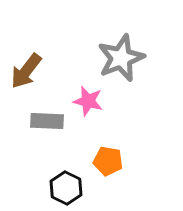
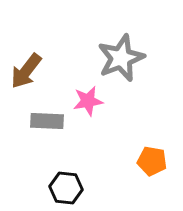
pink star: rotated 24 degrees counterclockwise
orange pentagon: moved 44 px right
black hexagon: rotated 20 degrees counterclockwise
